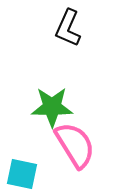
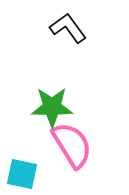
black L-shape: rotated 120 degrees clockwise
pink semicircle: moved 3 px left
